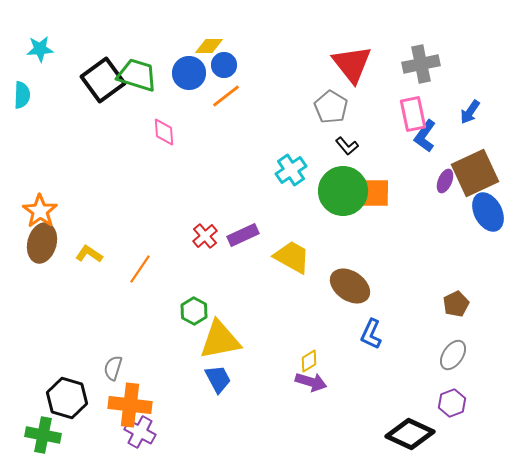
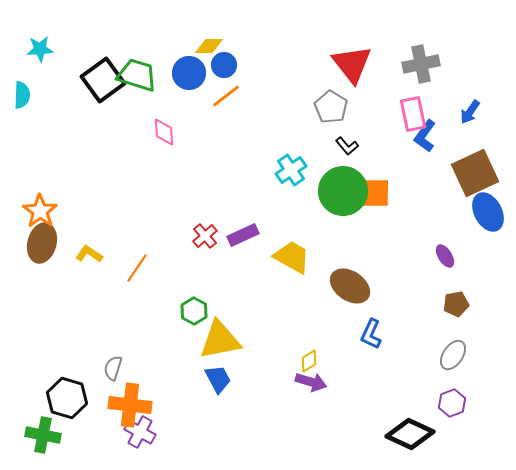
purple ellipse at (445, 181): moved 75 px down; rotated 55 degrees counterclockwise
orange line at (140, 269): moved 3 px left, 1 px up
brown pentagon at (456, 304): rotated 15 degrees clockwise
